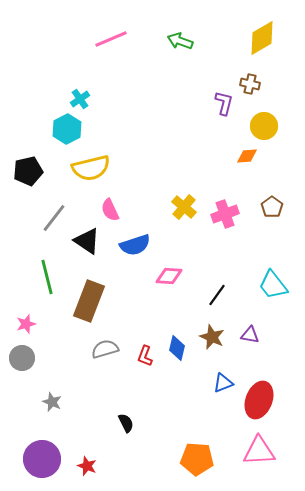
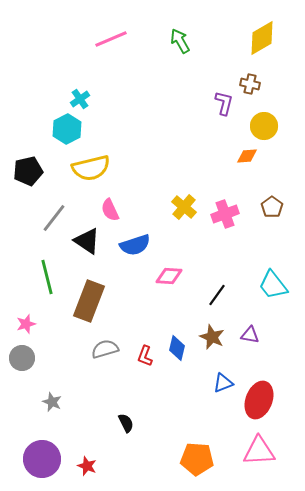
green arrow: rotated 40 degrees clockwise
